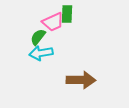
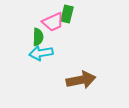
green rectangle: rotated 12 degrees clockwise
green semicircle: rotated 144 degrees clockwise
brown arrow: rotated 12 degrees counterclockwise
